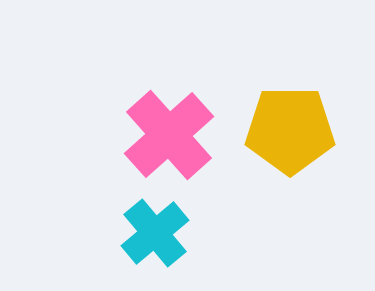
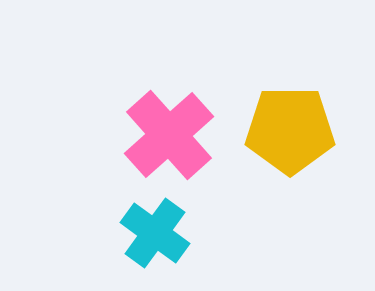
cyan cross: rotated 14 degrees counterclockwise
